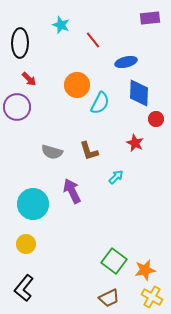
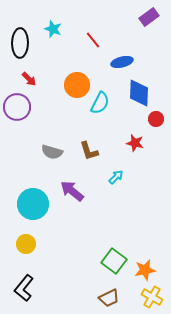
purple rectangle: moved 1 px left, 1 px up; rotated 30 degrees counterclockwise
cyan star: moved 8 px left, 4 px down
blue ellipse: moved 4 px left
red star: rotated 12 degrees counterclockwise
purple arrow: rotated 25 degrees counterclockwise
